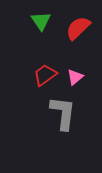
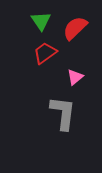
red semicircle: moved 3 px left
red trapezoid: moved 22 px up
